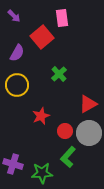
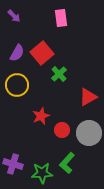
pink rectangle: moved 1 px left
red square: moved 16 px down
red triangle: moved 7 px up
red circle: moved 3 px left, 1 px up
green L-shape: moved 1 px left, 6 px down
